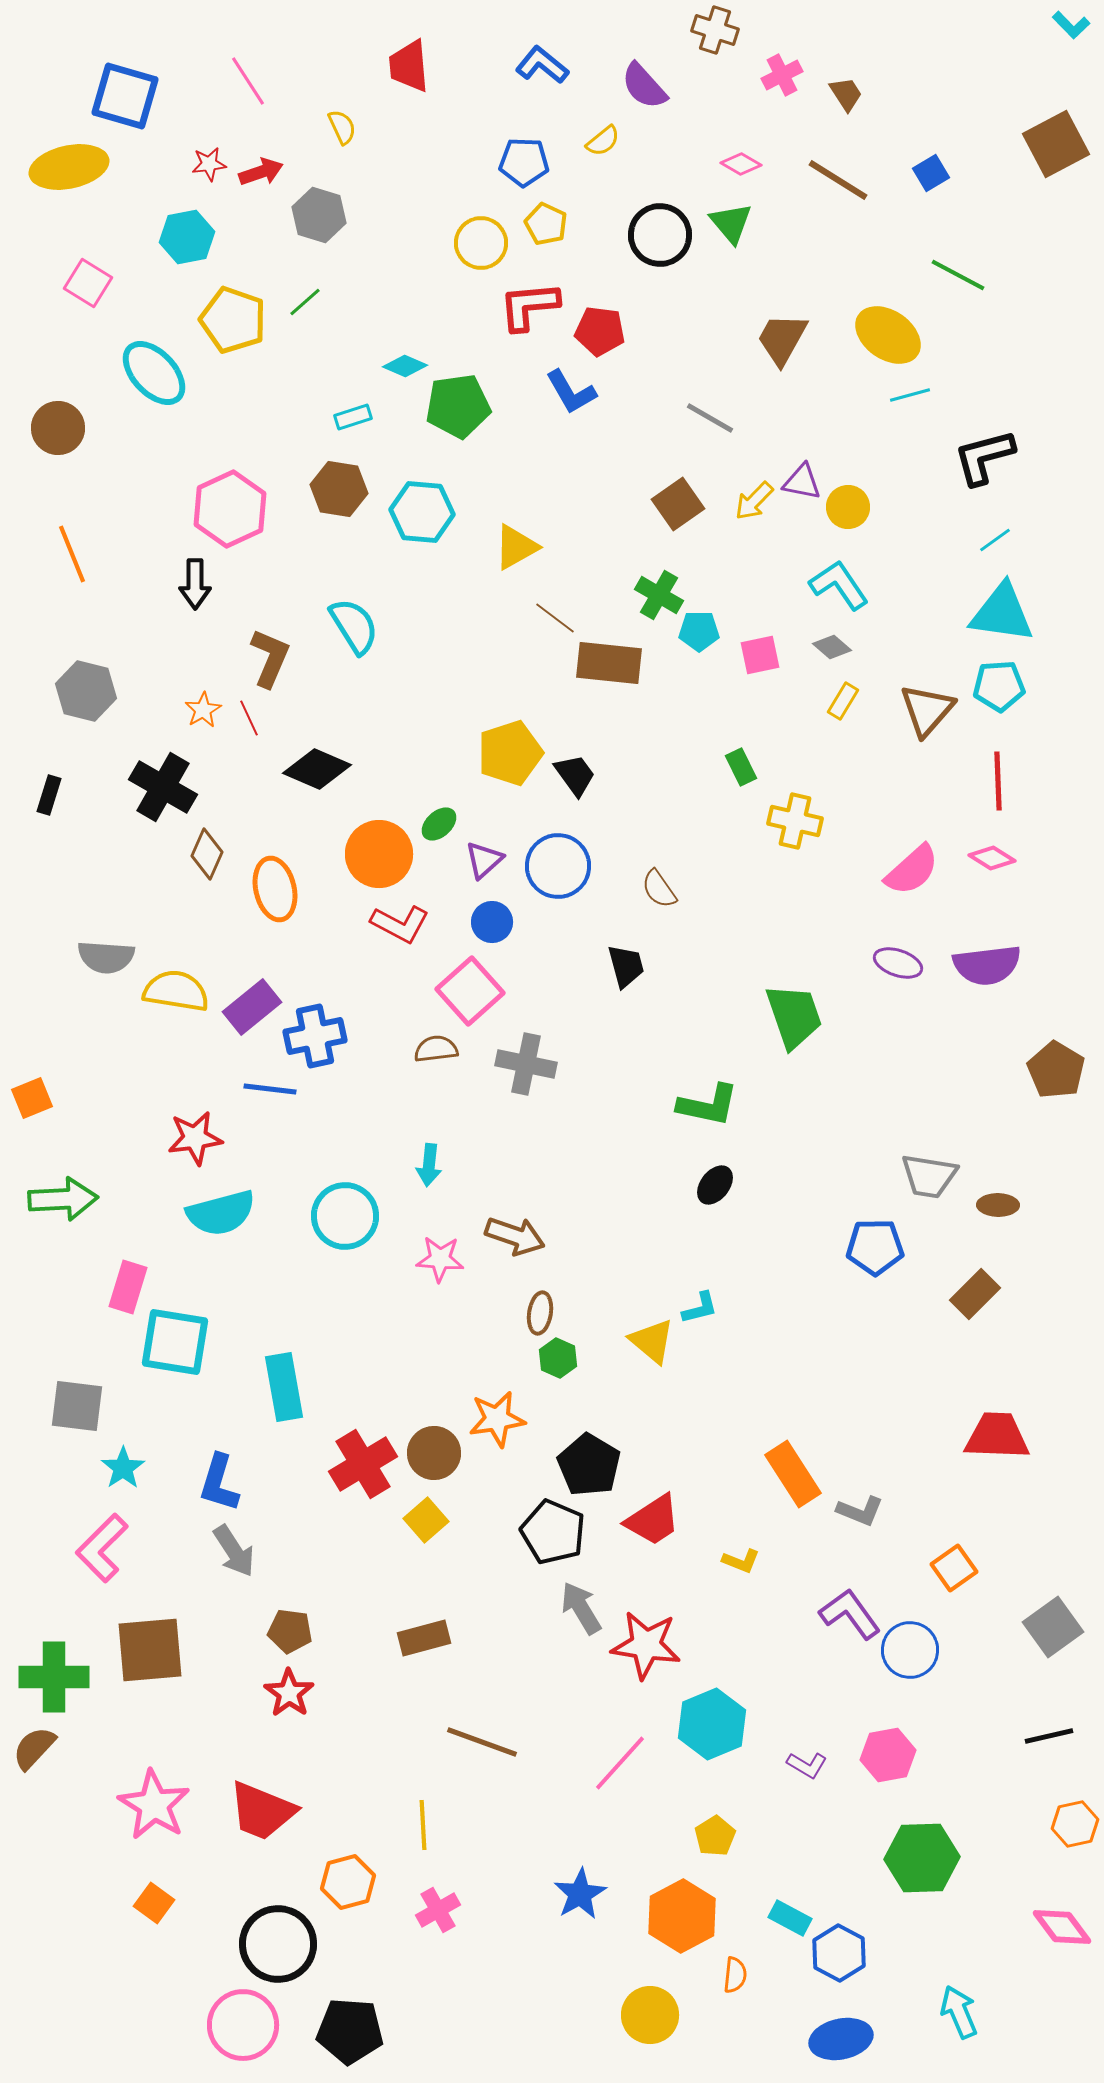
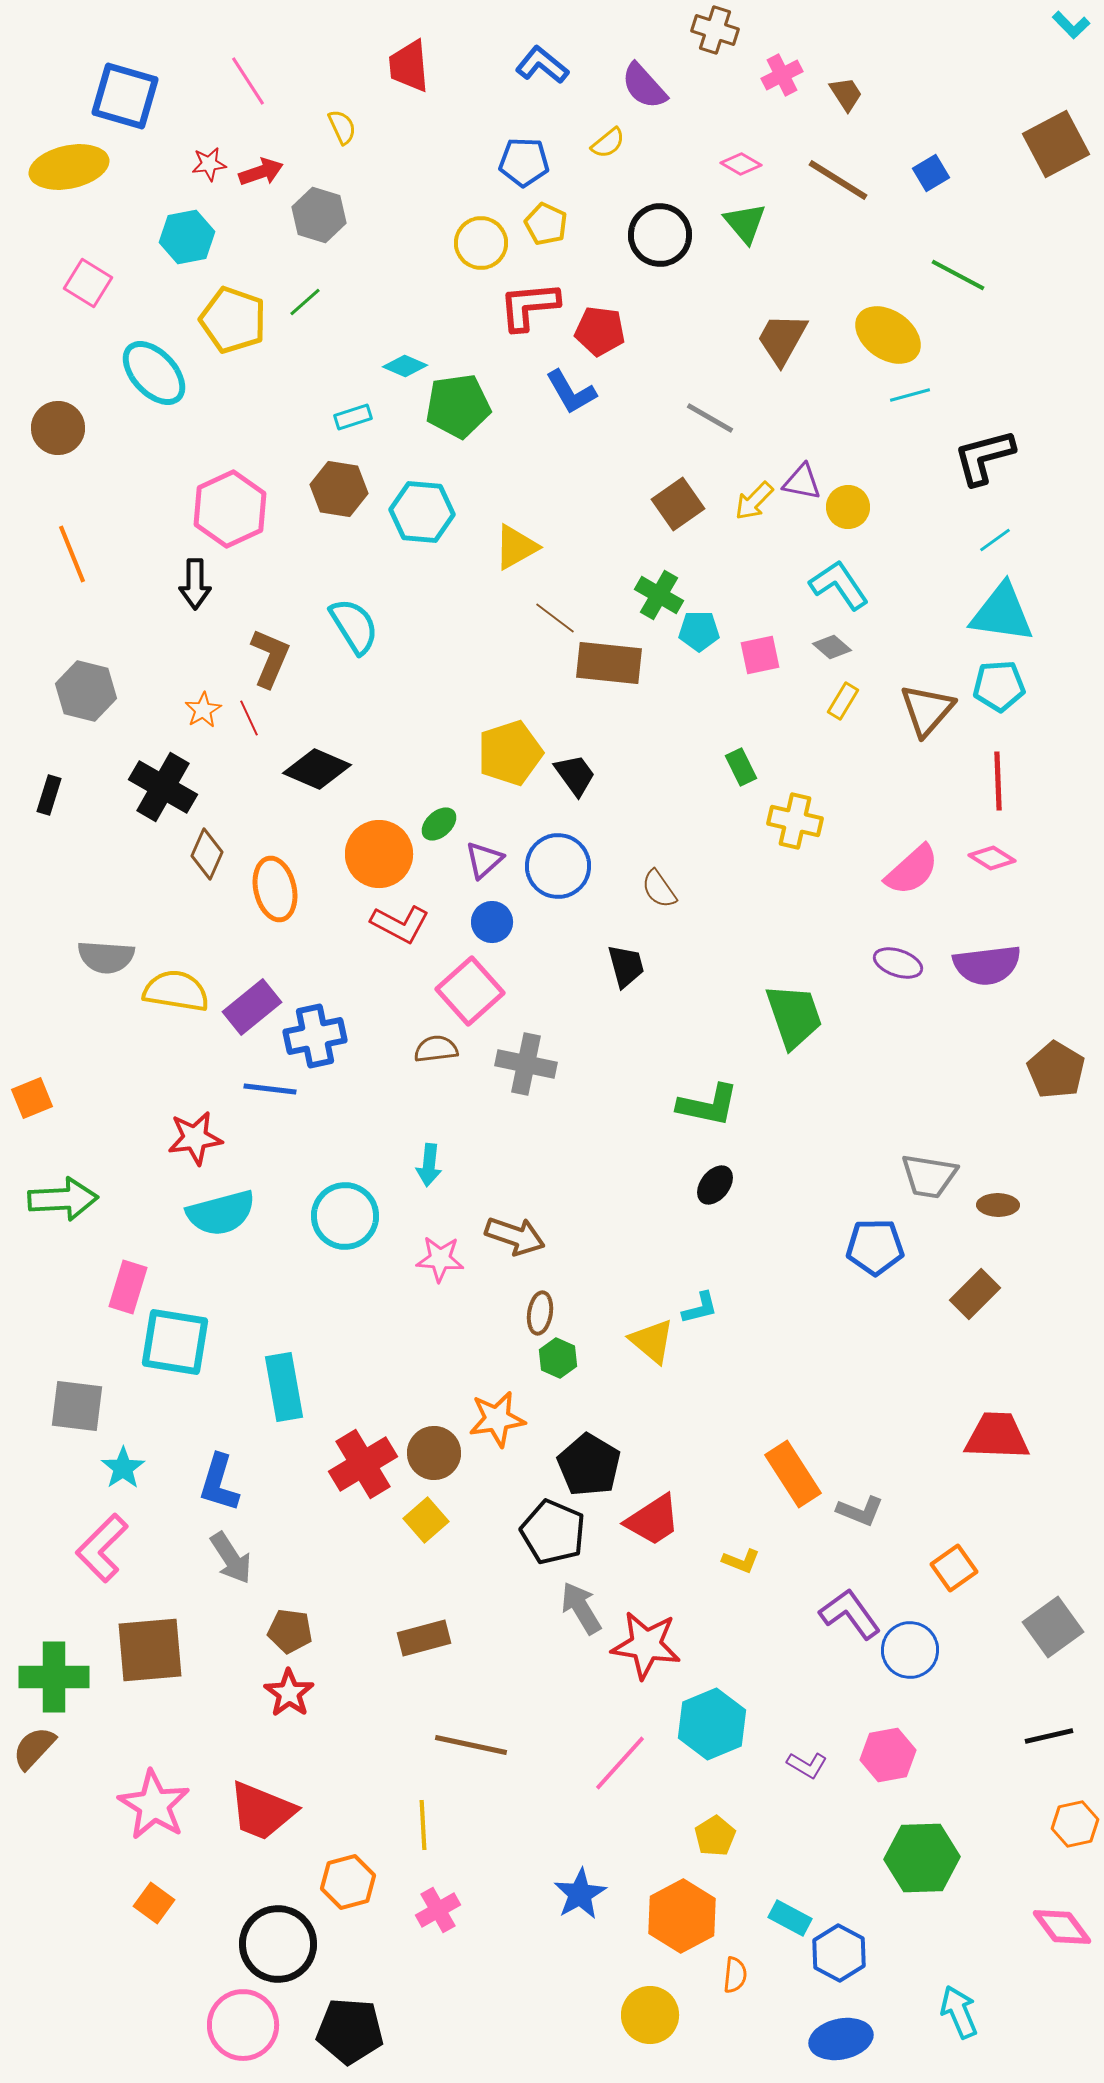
yellow semicircle at (603, 141): moved 5 px right, 2 px down
green triangle at (731, 223): moved 14 px right
gray arrow at (234, 1551): moved 3 px left, 7 px down
brown line at (482, 1742): moved 11 px left, 3 px down; rotated 8 degrees counterclockwise
